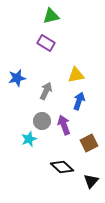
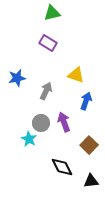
green triangle: moved 1 px right, 3 px up
purple rectangle: moved 2 px right
yellow triangle: rotated 30 degrees clockwise
blue arrow: moved 7 px right
gray circle: moved 1 px left, 2 px down
purple arrow: moved 3 px up
cyan star: rotated 21 degrees counterclockwise
brown square: moved 2 px down; rotated 18 degrees counterclockwise
black diamond: rotated 20 degrees clockwise
black triangle: rotated 42 degrees clockwise
